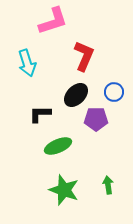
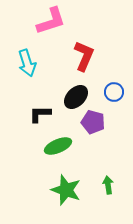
pink L-shape: moved 2 px left
black ellipse: moved 2 px down
purple pentagon: moved 3 px left, 3 px down; rotated 15 degrees clockwise
green star: moved 2 px right
